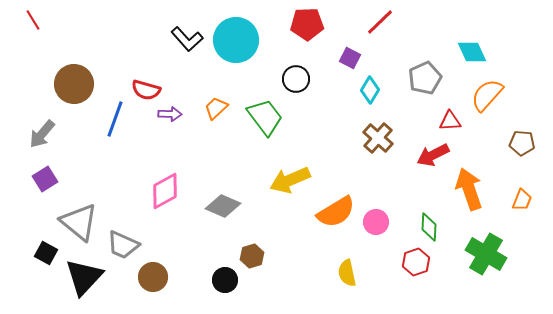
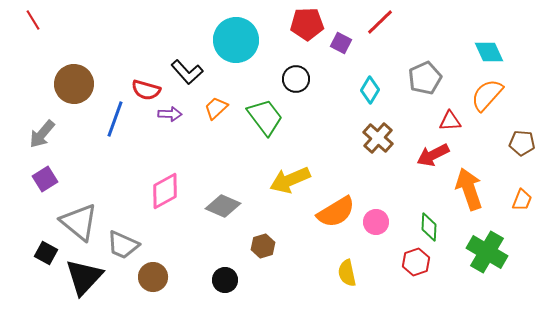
black L-shape at (187, 39): moved 33 px down
cyan diamond at (472, 52): moved 17 px right
purple square at (350, 58): moved 9 px left, 15 px up
green cross at (486, 254): moved 1 px right, 2 px up
brown hexagon at (252, 256): moved 11 px right, 10 px up
